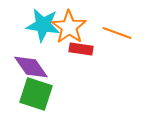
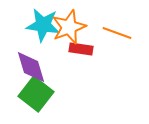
orange star: rotated 16 degrees clockwise
purple diamond: rotated 18 degrees clockwise
green square: rotated 20 degrees clockwise
